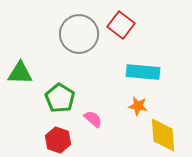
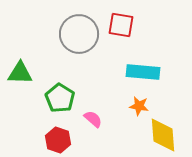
red square: rotated 28 degrees counterclockwise
orange star: moved 1 px right
